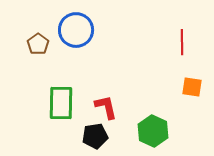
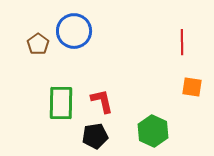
blue circle: moved 2 px left, 1 px down
red L-shape: moved 4 px left, 6 px up
